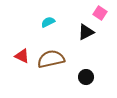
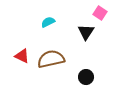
black triangle: rotated 30 degrees counterclockwise
